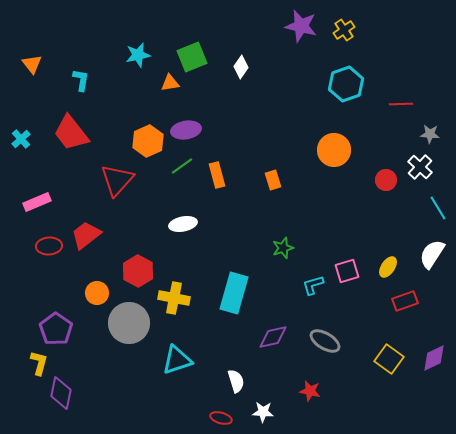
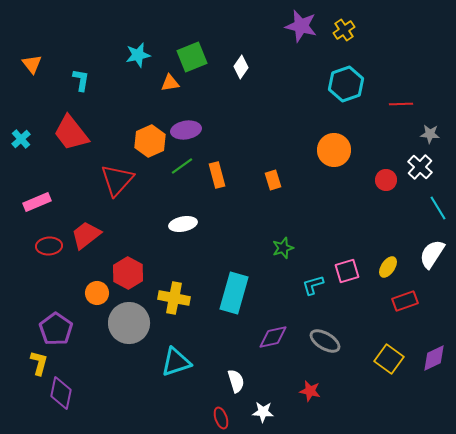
orange hexagon at (148, 141): moved 2 px right
red hexagon at (138, 271): moved 10 px left, 2 px down
cyan triangle at (177, 360): moved 1 px left, 2 px down
red ellipse at (221, 418): rotated 55 degrees clockwise
